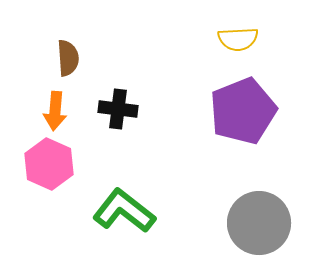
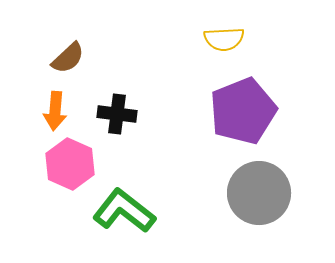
yellow semicircle: moved 14 px left
brown semicircle: rotated 51 degrees clockwise
black cross: moved 1 px left, 5 px down
pink hexagon: moved 21 px right
gray circle: moved 30 px up
